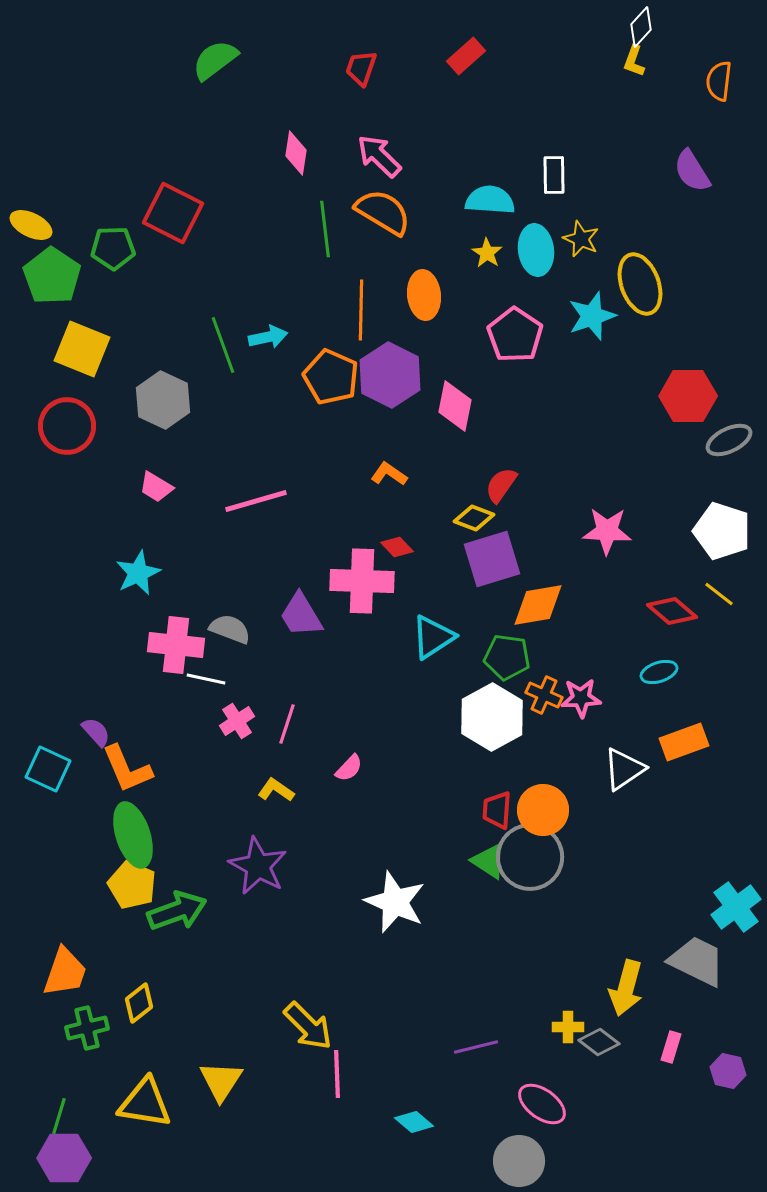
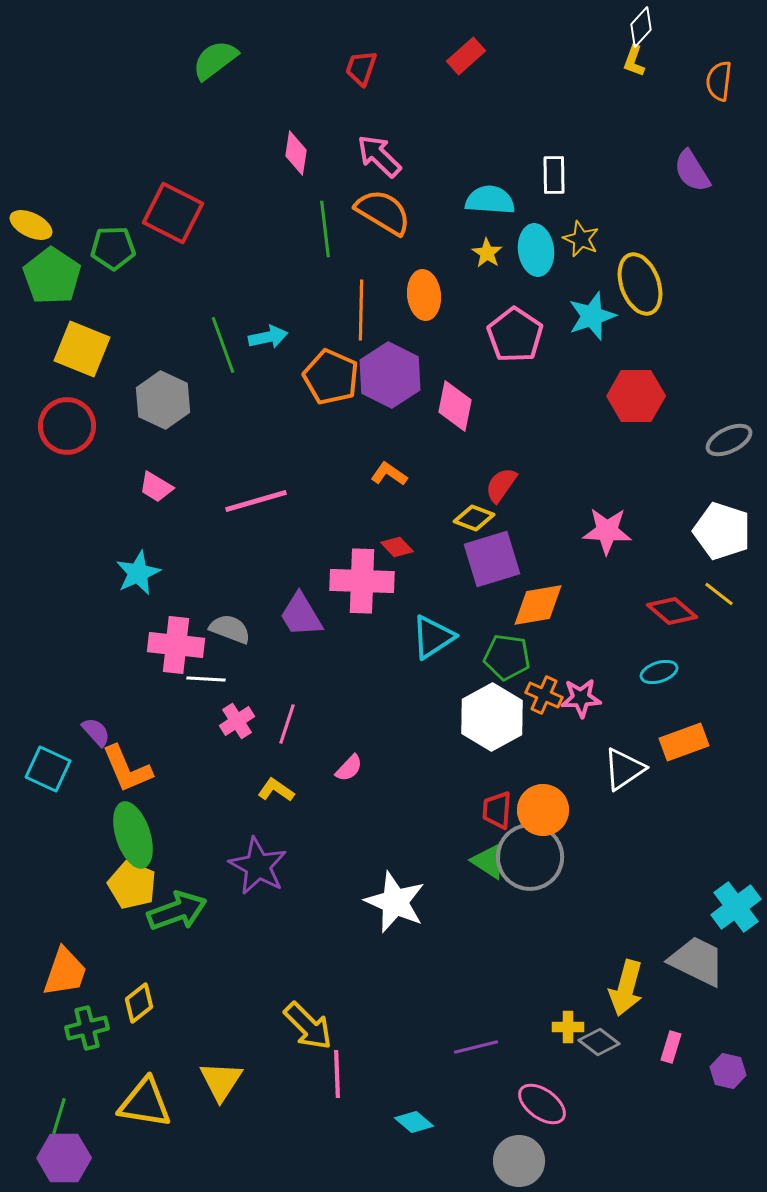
red hexagon at (688, 396): moved 52 px left
white line at (206, 679): rotated 9 degrees counterclockwise
